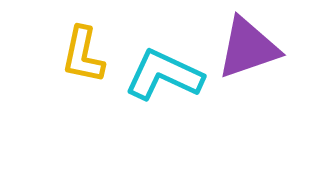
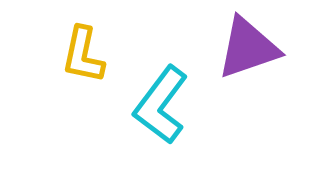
cyan L-shape: moved 3 px left, 30 px down; rotated 78 degrees counterclockwise
